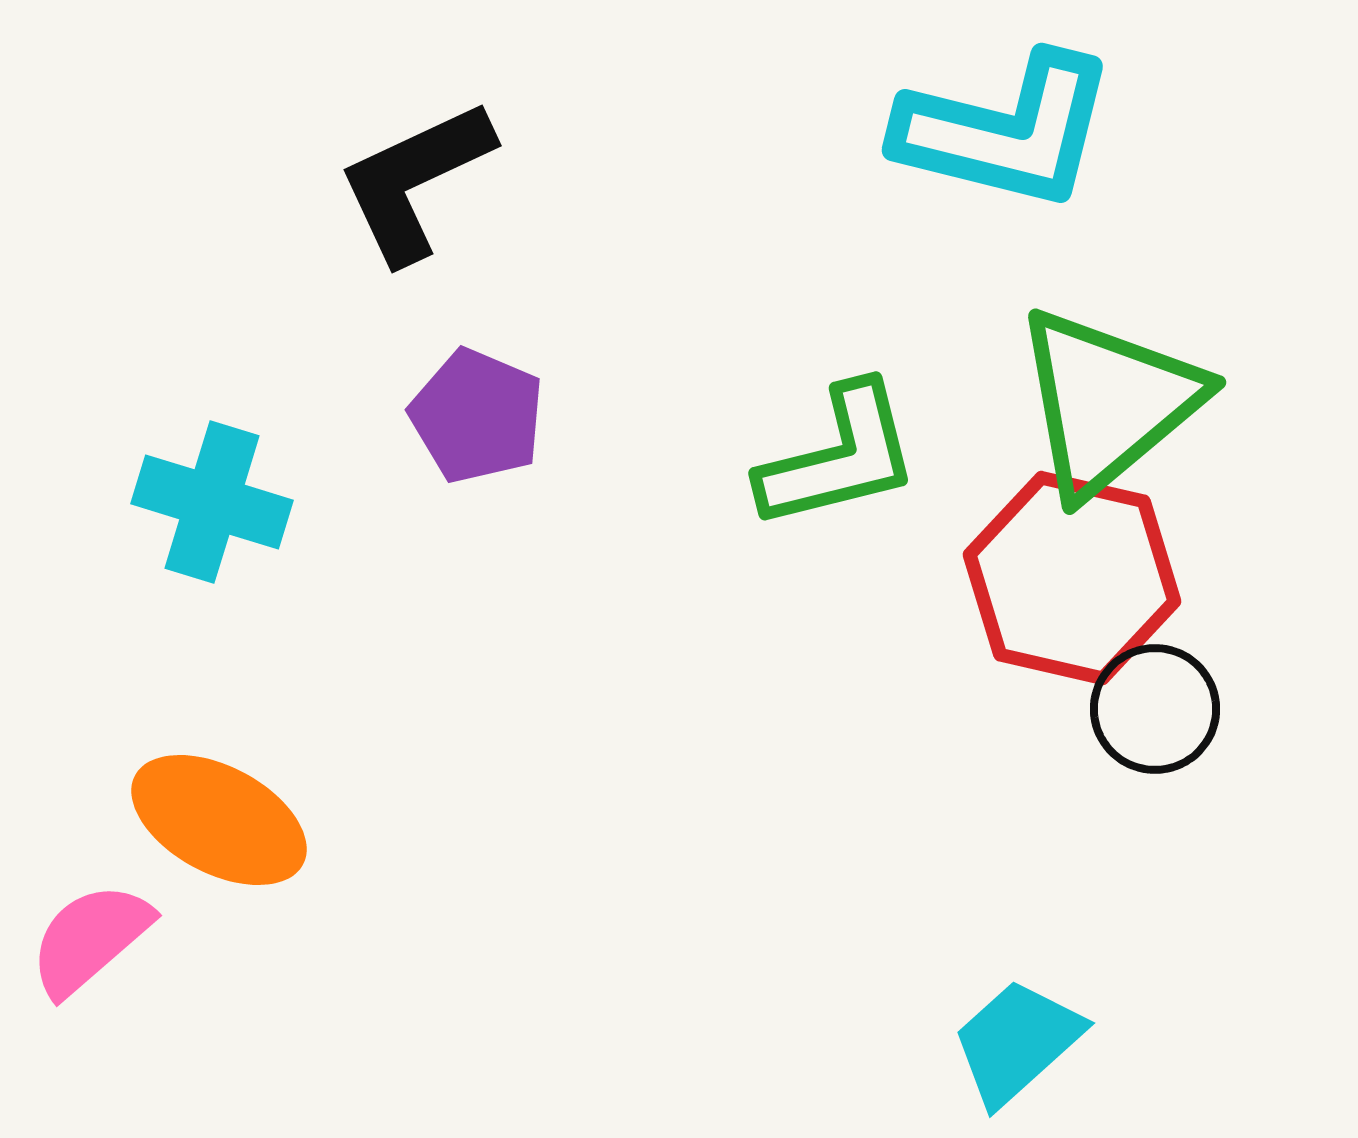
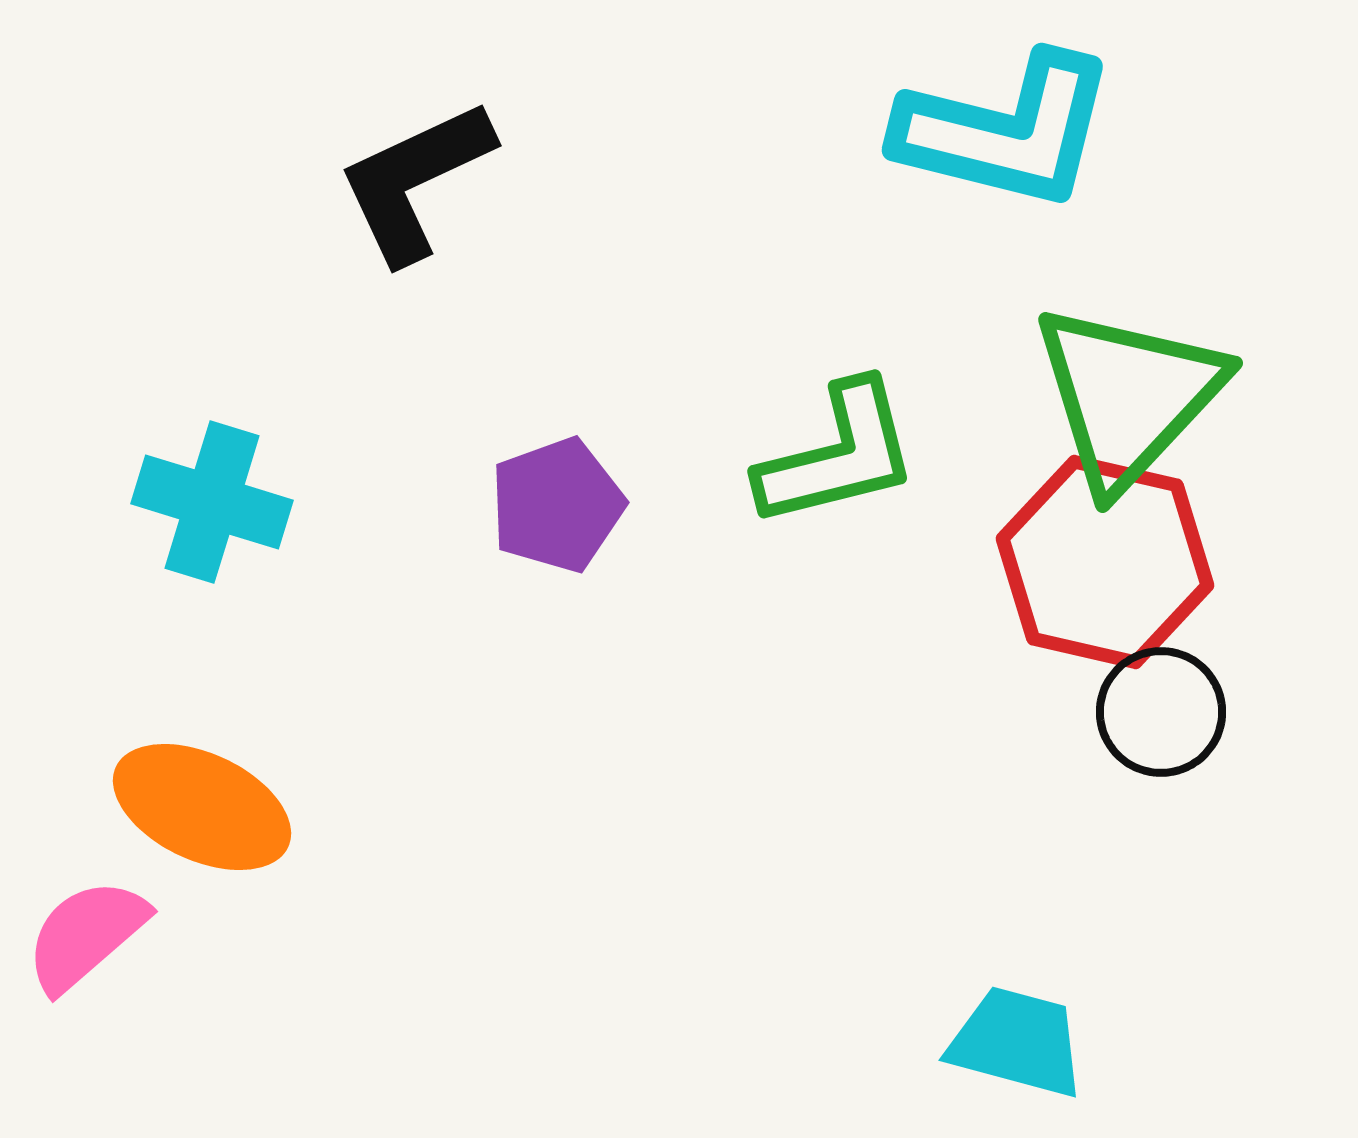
green triangle: moved 20 px right, 6 px up; rotated 7 degrees counterclockwise
purple pentagon: moved 80 px right, 89 px down; rotated 29 degrees clockwise
green L-shape: moved 1 px left, 2 px up
red hexagon: moved 33 px right, 16 px up
black circle: moved 6 px right, 3 px down
orange ellipse: moved 17 px left, 13 px up; rotated 3 degrees counterclockwise
pink semicircle: moved 4 px left, 4 px up
cyan trapezoid: rotated 57 degrees clockwise
